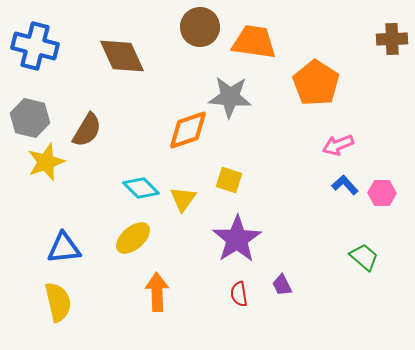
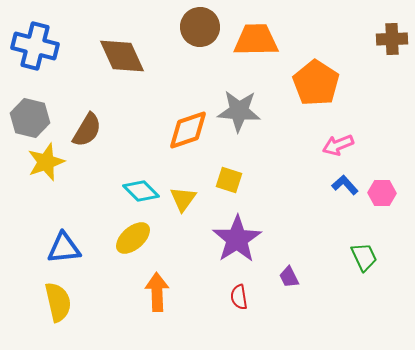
orange trapezoid: moved 2 px right, 2 px up; rotated 9 degrees counterclockwise
gray star: moved 9 px right, 14 px down
cyan diamond: moved 3 px down
green trapezoid: rotated 24 degrees clockwise
purple trapezoid: moved 7 px right, 8 px up
red semicircle: moved 3 px down
